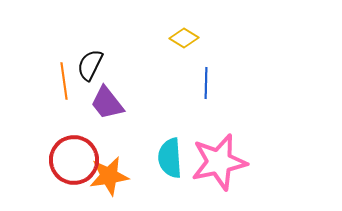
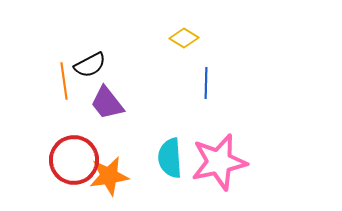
black semicircle: rotated 144 degrees counterclockwise
